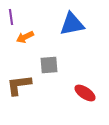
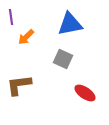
blue triangle: moved 2 px left
orange arrow: moved 1 px right; rotated 18 degrees counterclockwise
gray square: moved 14 px right, 6 px up; rotated 30 degrees clockwise
